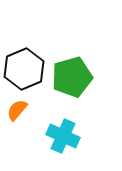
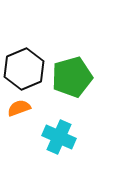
orange semicircle: moved 2 px right, 2 px up; rotated 30 degrees clockwise
cyan cross: moved 4 px left, 1 px down
